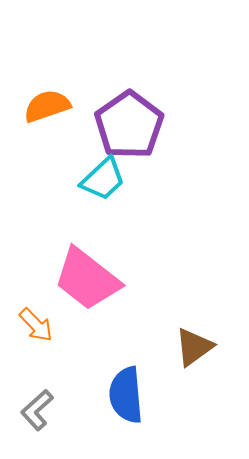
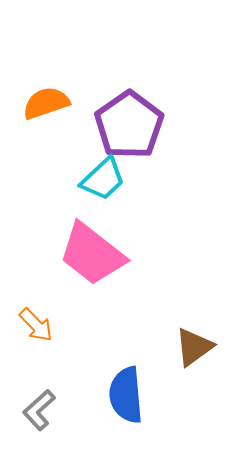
orange semicircle: moved 1 px left, 3 px up
pink trapezoid: moved 5 px right, 25 px up
gray L-shape: moved 2 px right
